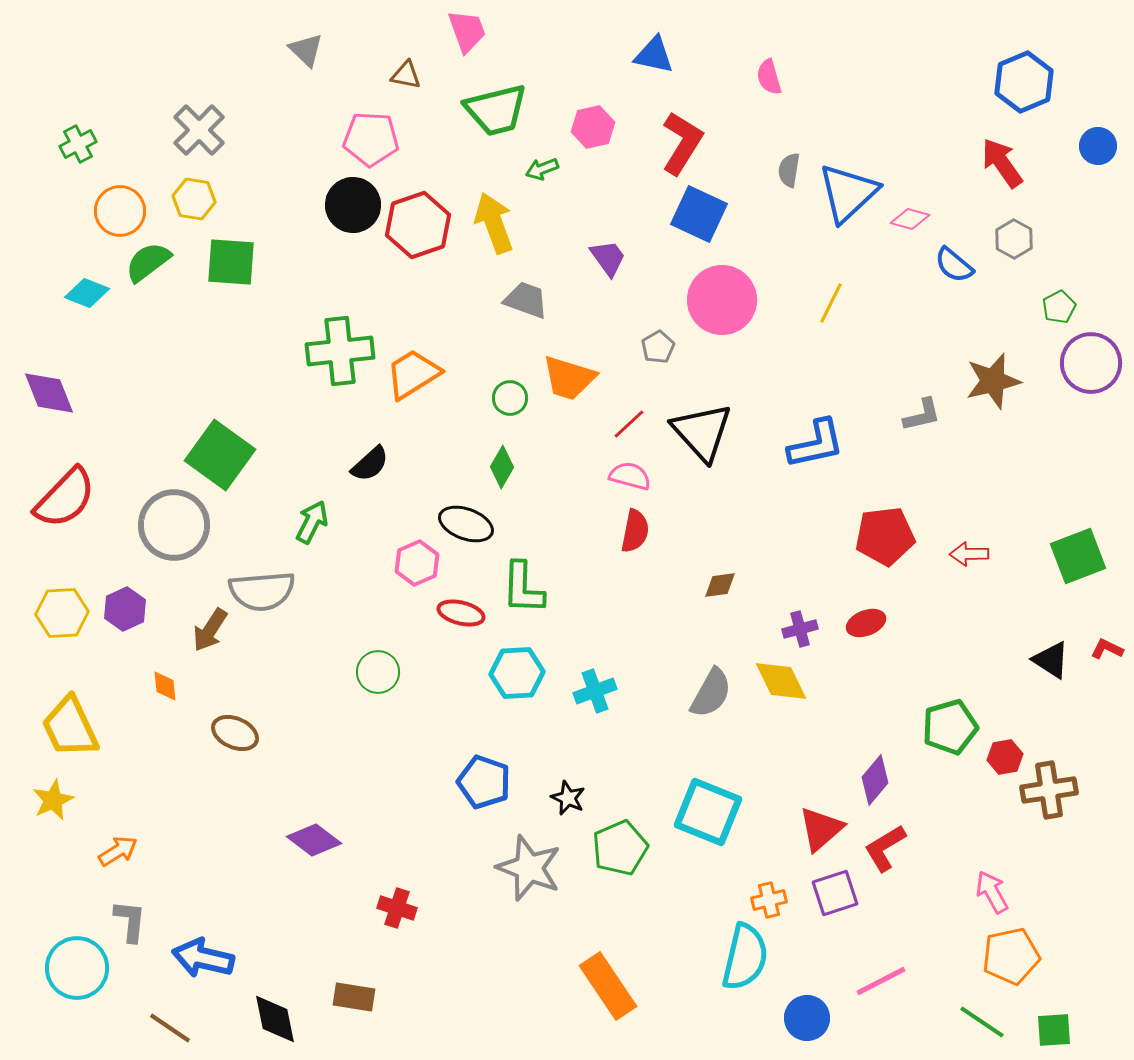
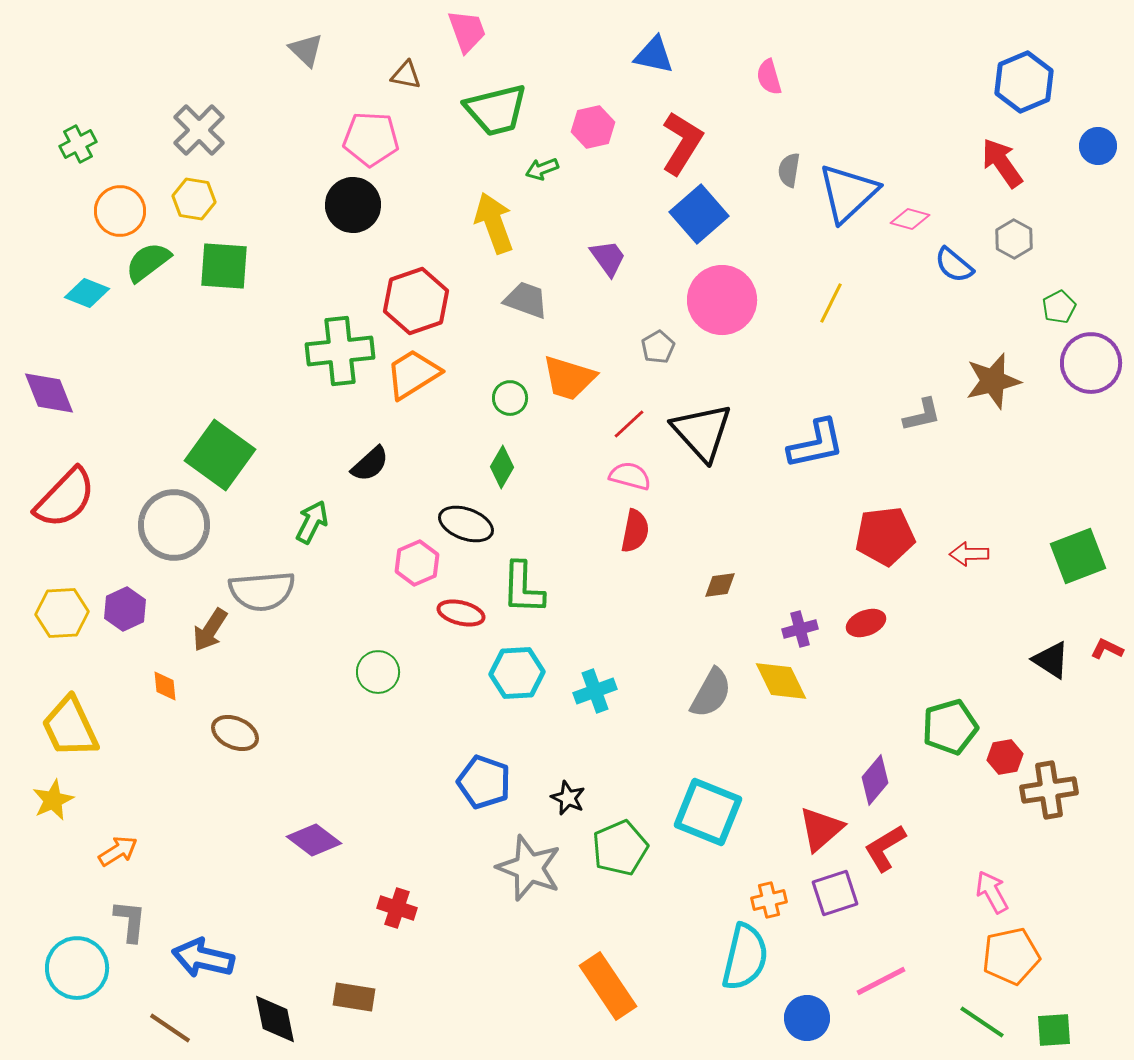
blue square at (699, 214): rotated 24 degrees clockwise
red hexagon at (418, 225): moved 2 px left, 76 px down
green square at (231, 262): moved 7 px left, 4 px down
